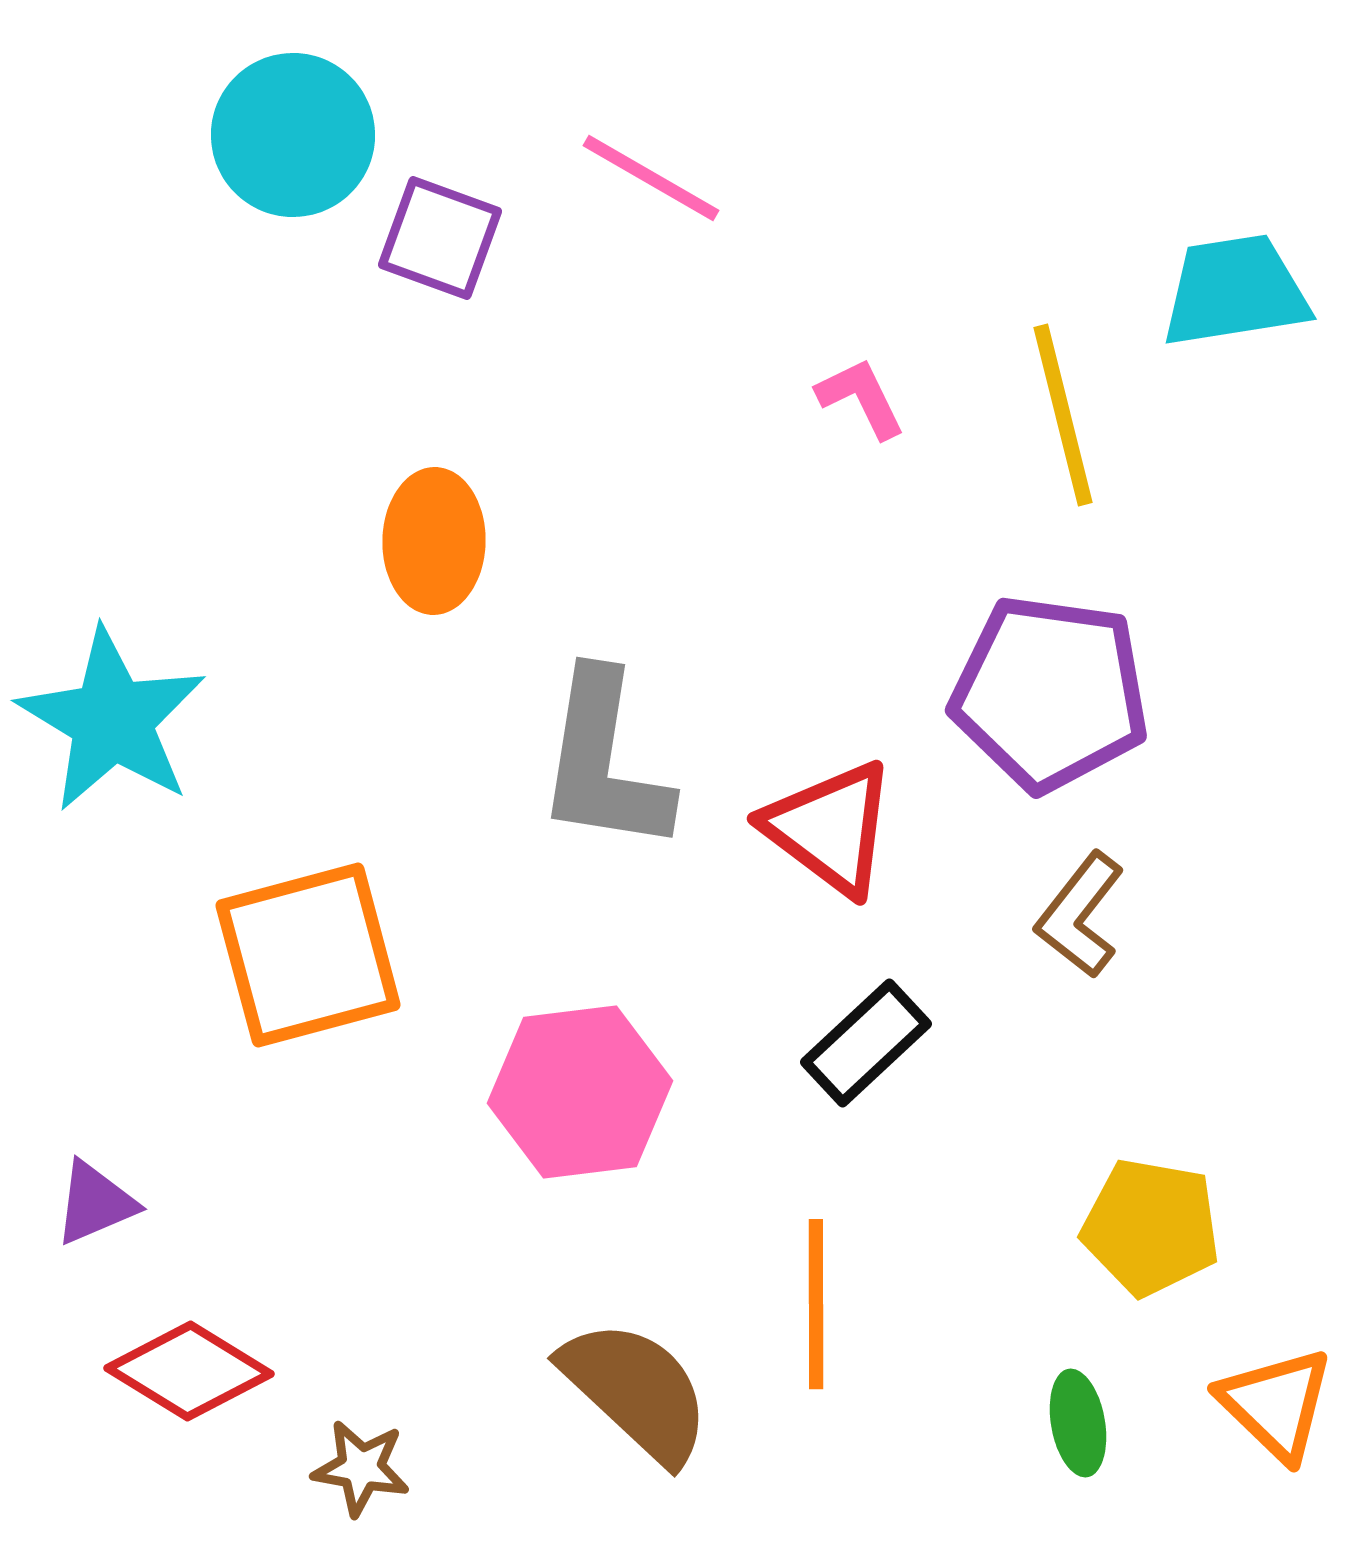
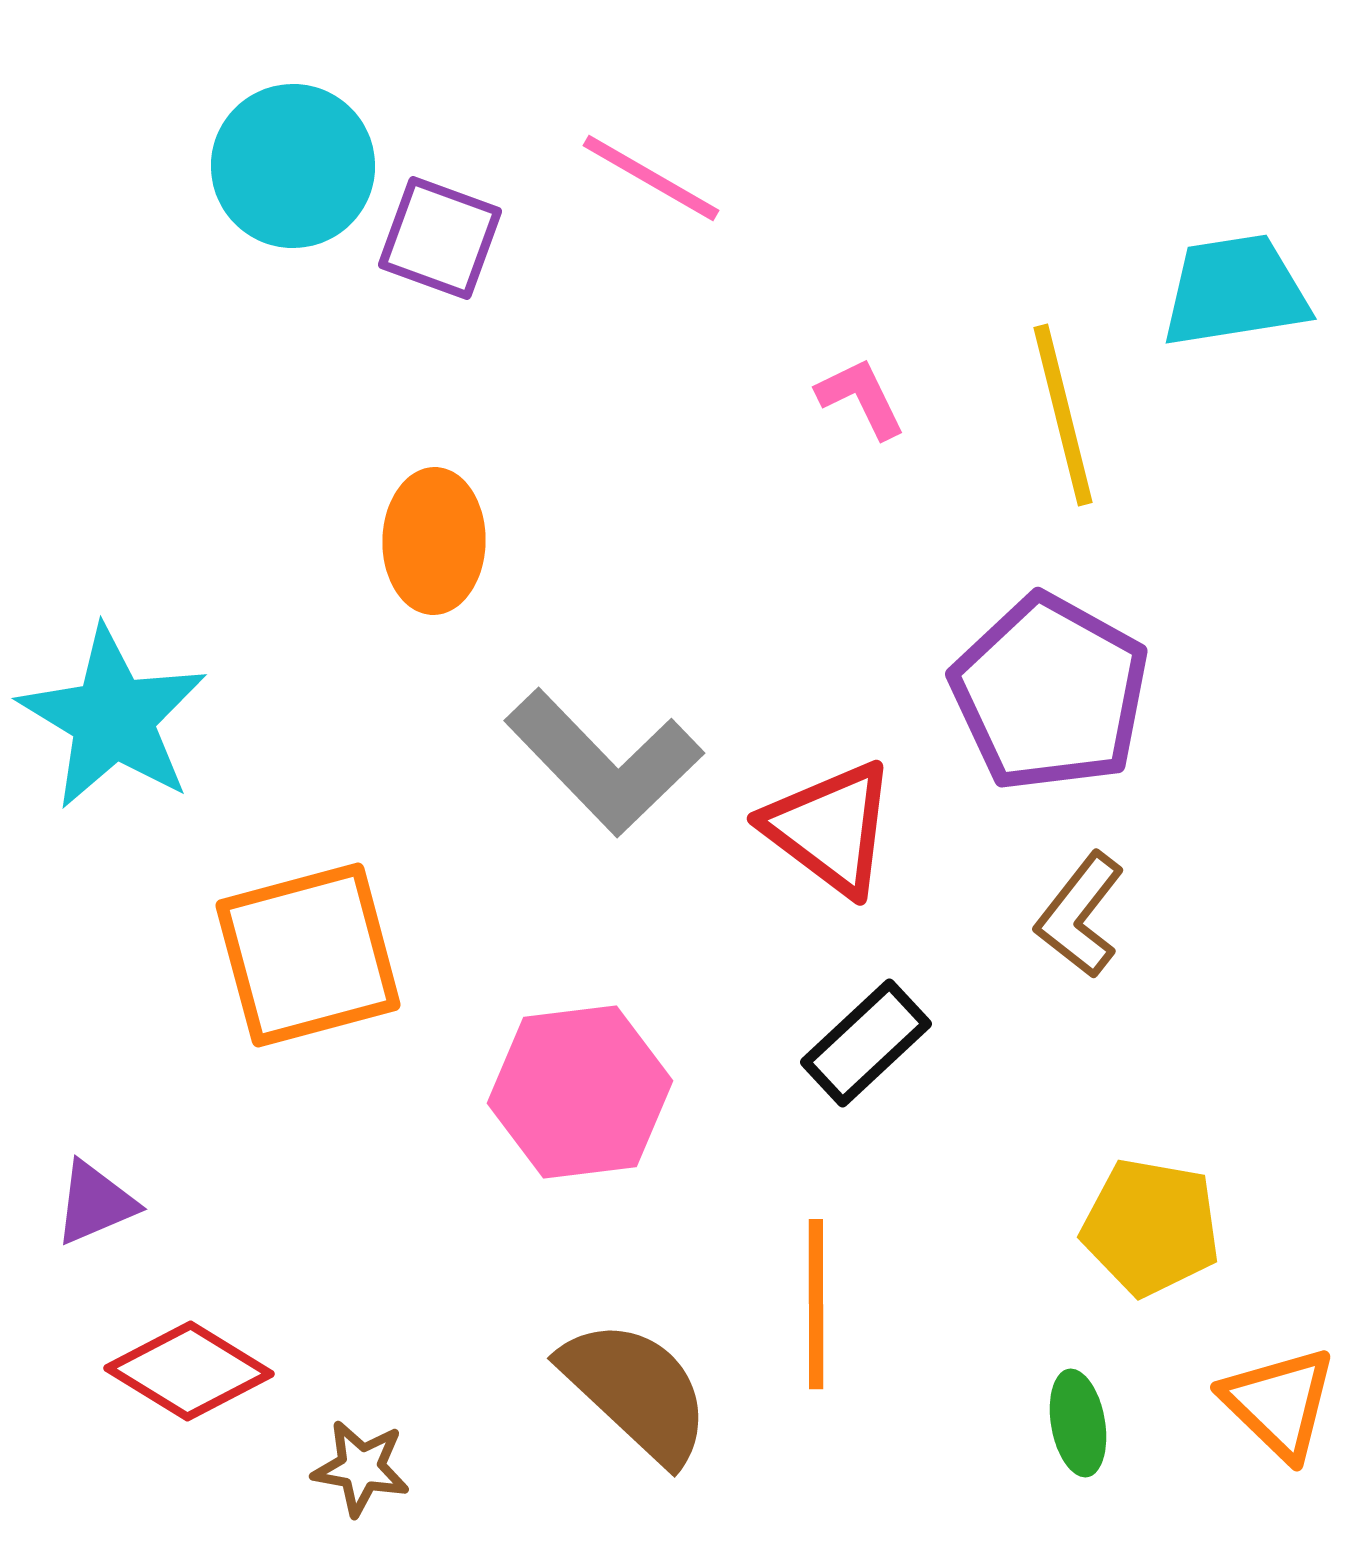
cyan circle: moved 31 px down
purple pentagon: rotated 21 degrees clockwise
cyan star: moved 1 px right, 2 px up
gray L-shape: rotated 53 degrees counterclockwise
orange triangle: moved 3 px right, 1 px up
